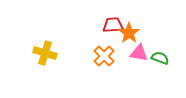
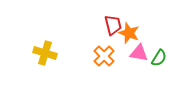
red trapezoid: rotated 80 degrees clockwise
orange star: rotated 15 degrees counterclockwise
green semicircle: moved 1 px left; rotated 102 degrees clockwise
